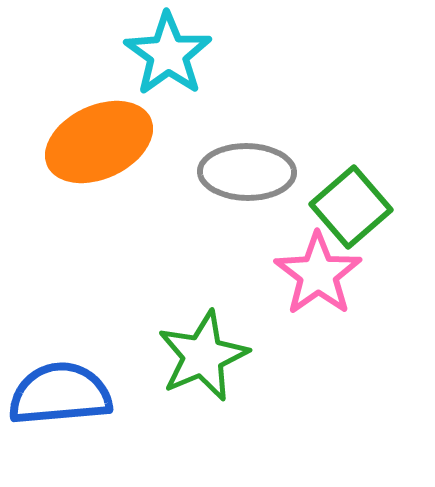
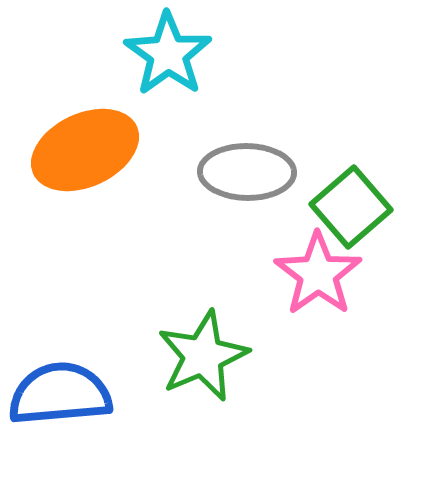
orange ellipse: moved 14 px left, 8 px down
